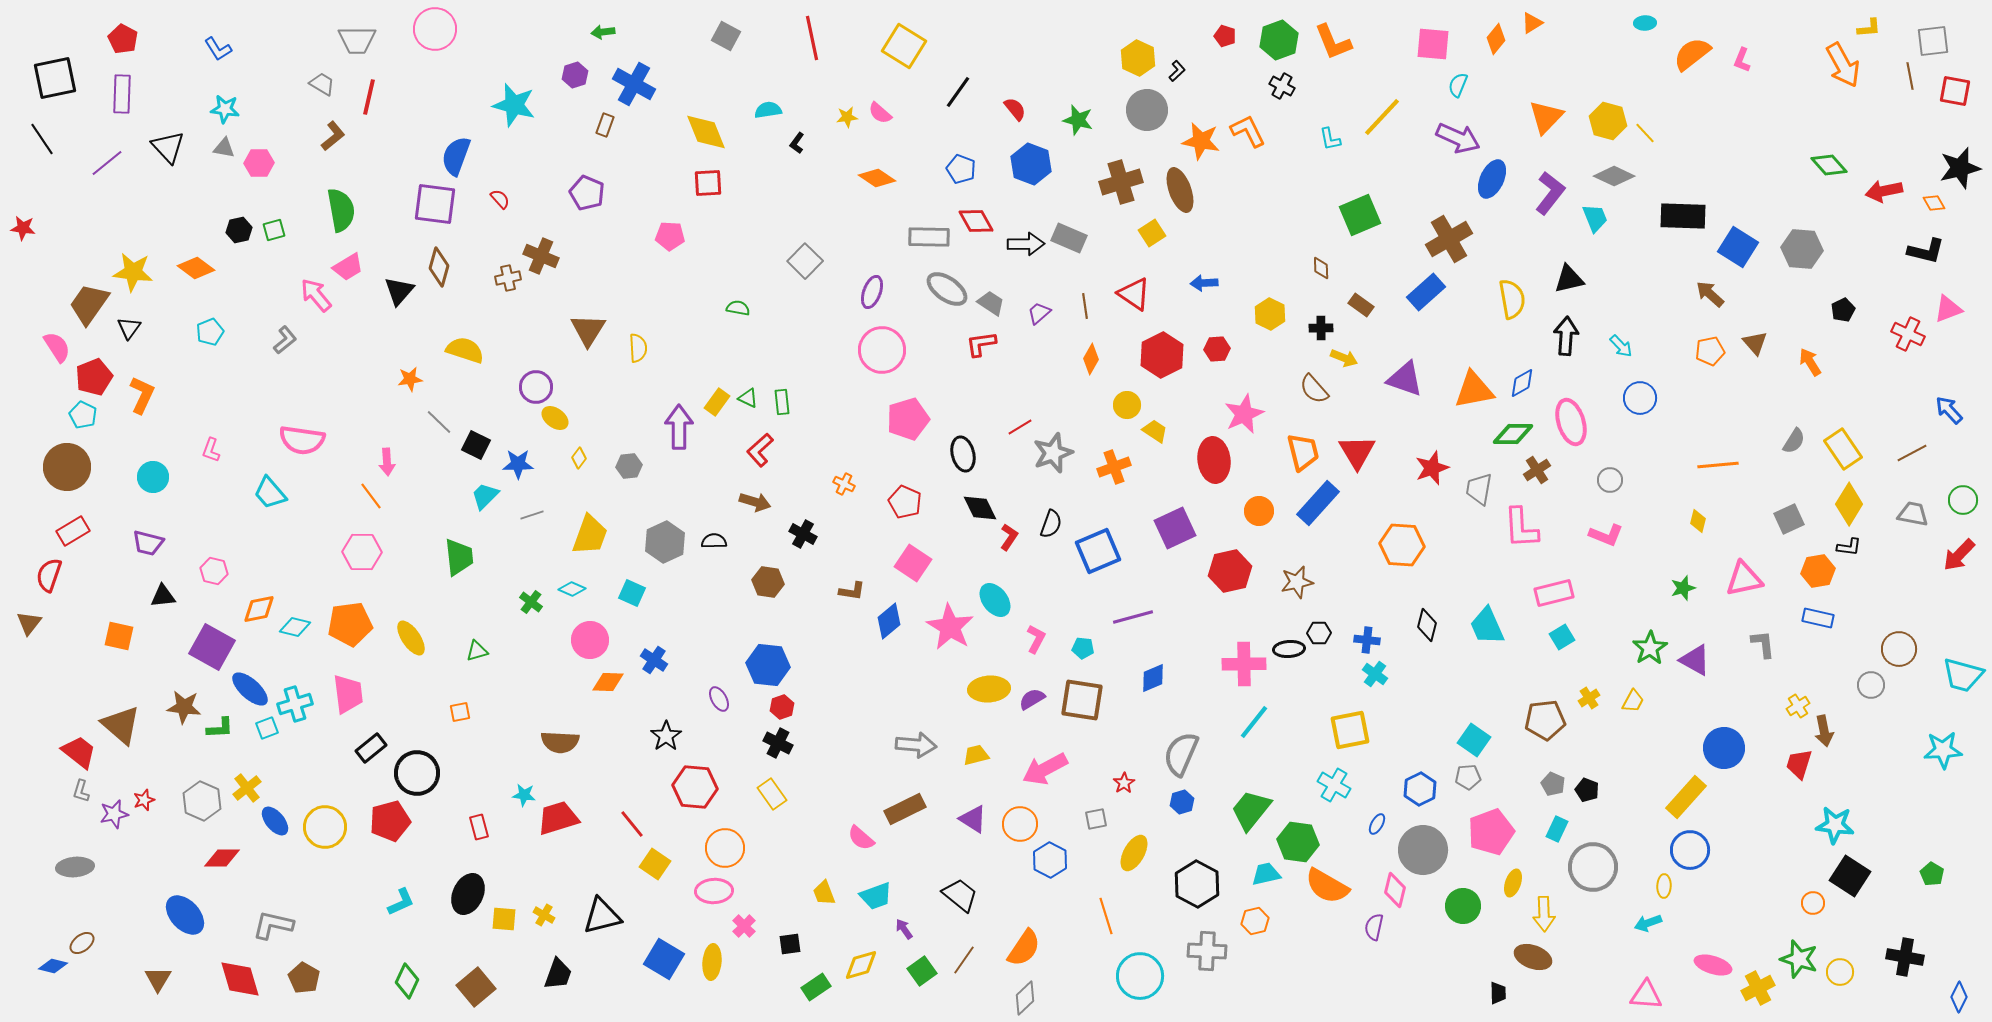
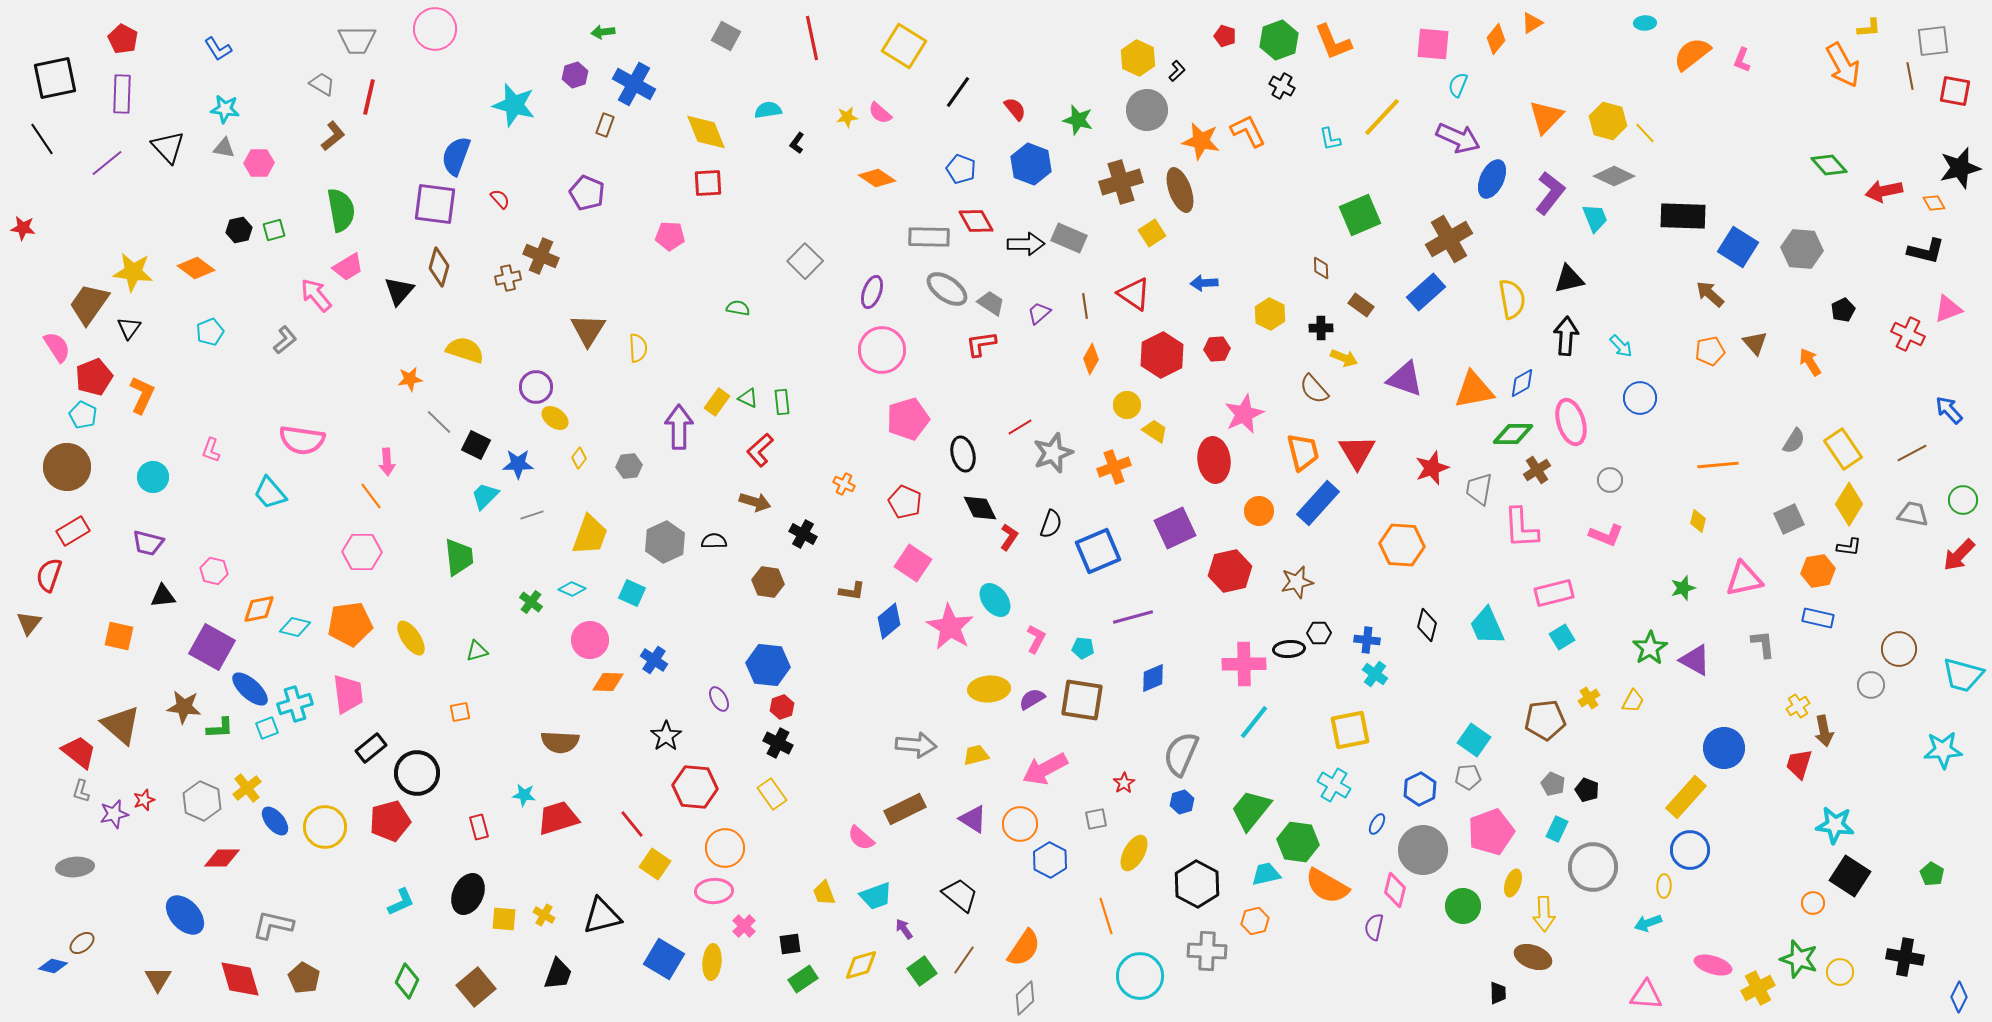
green rectangle at (816, 987): moved 13 px left, 8 px up
